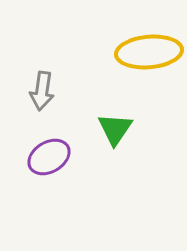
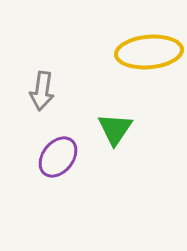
purple ellipse: moved 9 px right; rotated 21 degrees counterclockwise
